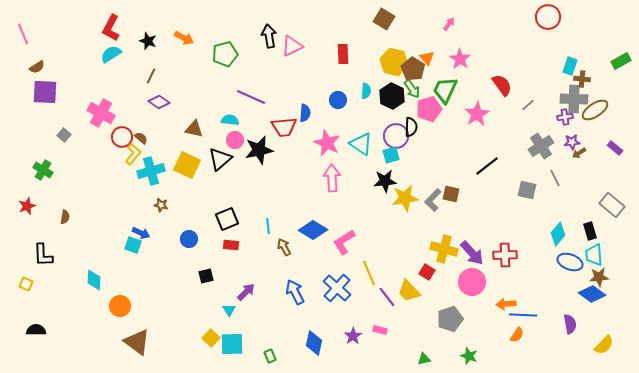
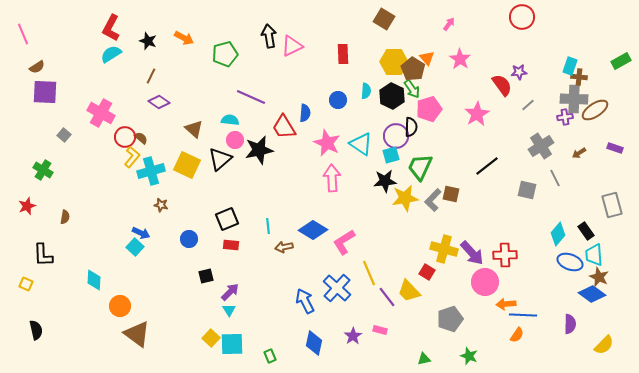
red circle at (548, 17): moved 26 px left
yellow hexagon at (394, 62): rotated 12 degrees counterclockwise
brown cross at (582, 79): moved 3 px left, 2 px up
green trapezoid at (445, 90): moved 25 px left, 77 px down
red trapezoid at (284, 127): rotated 64 degrees clockwise
brown triangle at (194, 129): rotated 30 degrees clockwise
red circle at (122, 137): moved 3 px right
purple star at (572, 142): moved 53 px left, 70 px up
purple rectangle at (615, 148): rotated 21 degrees counterclockwise
yellow L-shape at (133, 154): moved 1 px left, 3 px down
gray rectangle at (612, 205): rotated 35 degrees clockwise
black rectangle at (590, 231): moved 4 px left; rotated 18 degrees counterclockwise
cyan square at (133, 245): moved 2 px right, 2 px down; rotated 24 degrees clockwise
brown arrow at (284, 247): rotated 72 degrees counterclockwise
brown star at (599, 277): rotated 30 degrees clockwise
pink circle at (472, 282): moved 13 px right
purple arrow at (246, 292): moved 16 px left
blue arrow at (295, 292): moved 10 px right, 9 px down
purple semicircle at (570, 324): rotated 12 degrees clockwise
black semicircle at (36, 330): rotated 78 degrees clockwise
brown triangle at (137, 342): moved 8 px up
